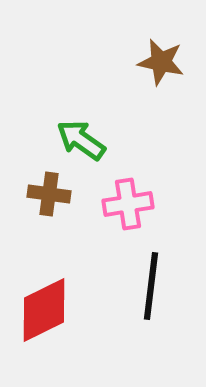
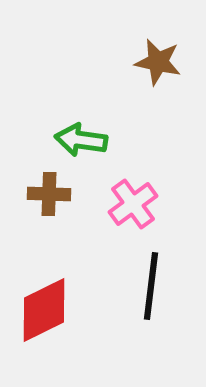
brown star: moved 3 px left
green arrow: rotated 27 degrees counterclockwise
brown cross: rotated 6 degrees counterclockwise
pink cross: moved 5 px right; rotated 27 degrees counterclockwise
